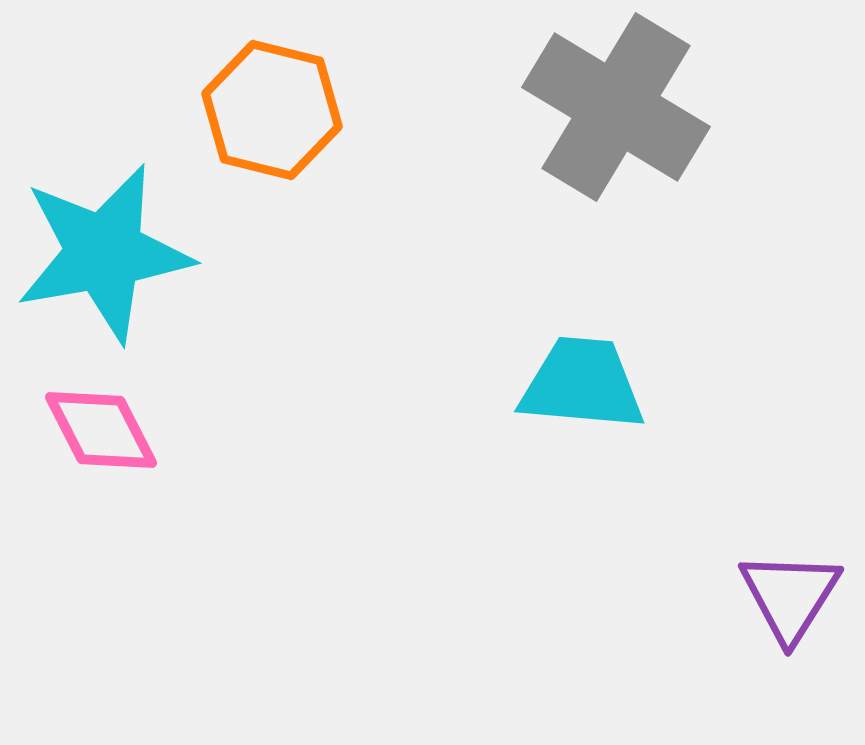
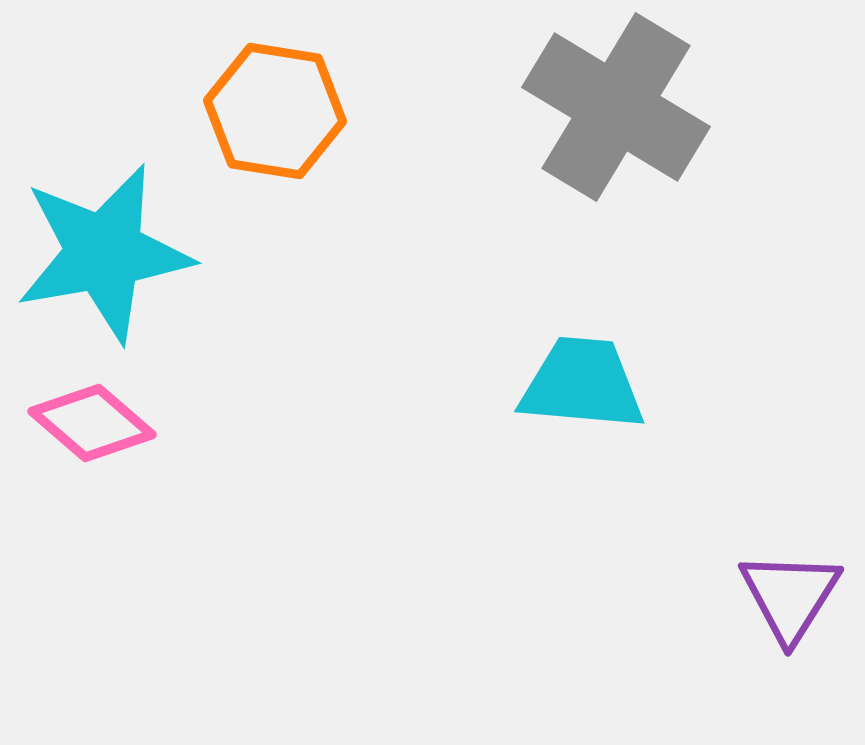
orange hexagon: moved 3 px right, 1 px down; rotated 5 degrees counterclockwise
pink diamond: moved 9 px left, 7 px up; rotated 22 degrees counterclockwise
